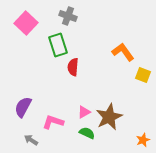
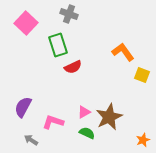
gray cross: moved 1 px right, 2 px up
red semicircle: rotated 120 degrees counterclockwise
yellow square: moved 1 px left
